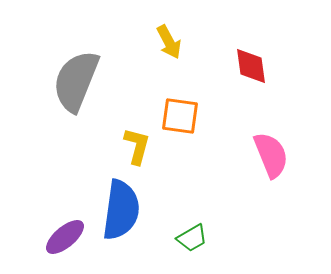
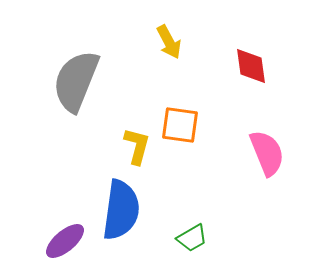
orange square: moved 9 px down
pink semicircle: moved 4 px left, 2 px up
purple ellipse: moved 4 px down
